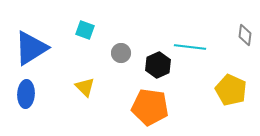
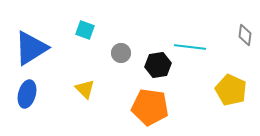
black hexagon: rotated 15 degrees clockwise
yellow triangle: moved 2 px down
blue ellipse: moved 1 px right; rotated 12 degrees clockwise
